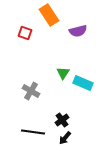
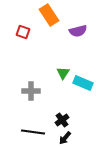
red square: moved 2 px left, 1 px up
gray cross: rotated 30 degrees counterclockwise
